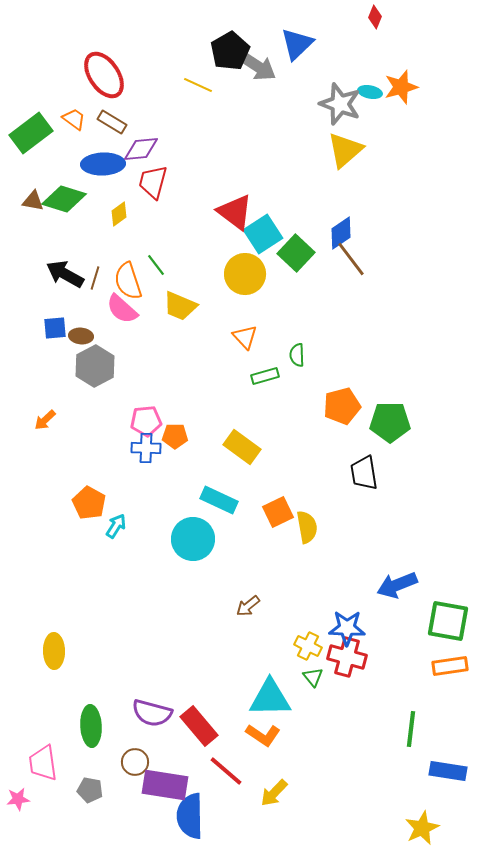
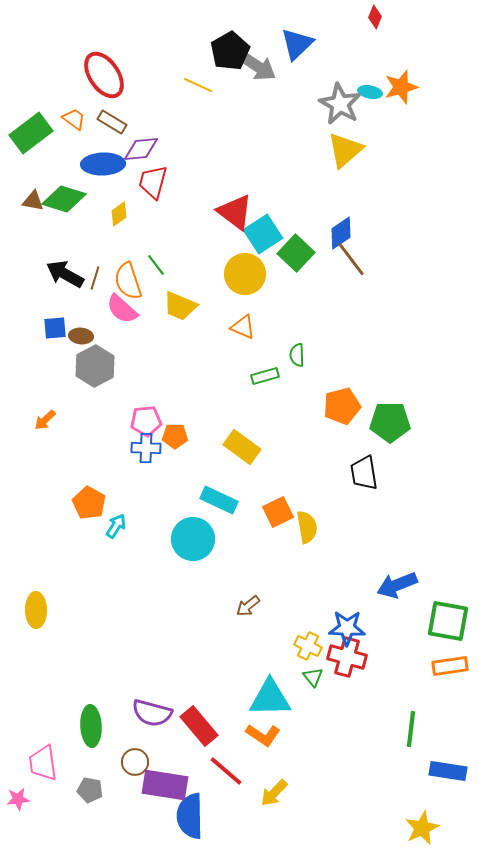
gray star at (340, 104): rotated 9 degrees clockwise
orange triangle at (245, 337): moved 2 px left, 10 px up; rotated 24 degrees counterclockwise
yellow ellipse at (54, 651): moved 18 px left, 41 px up
